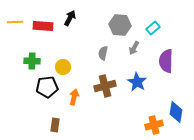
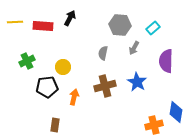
green cross: moved 5 px left; rotated 28 degrees counterclockwise
